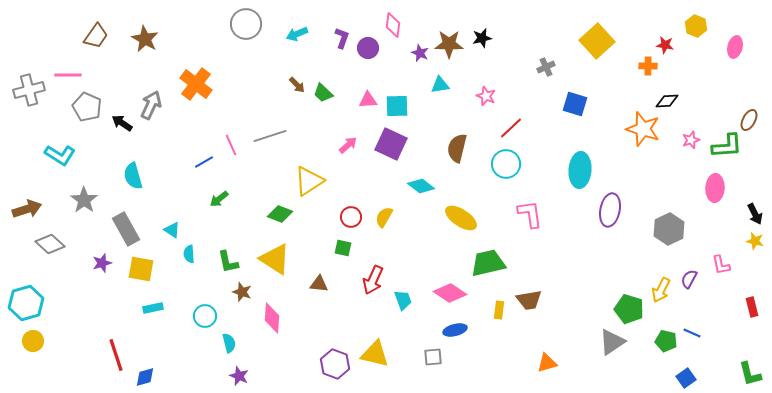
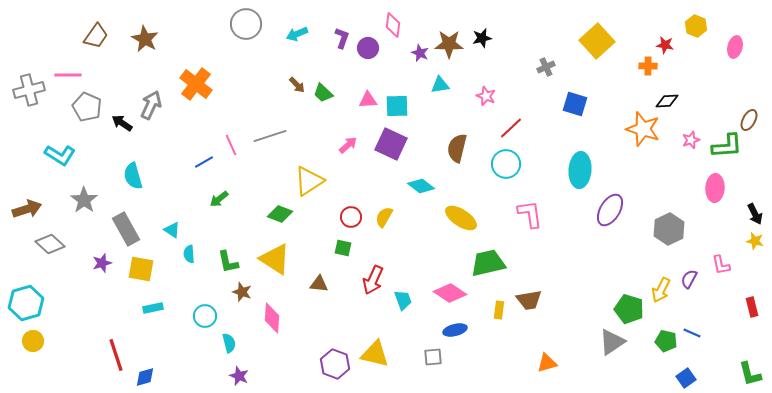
purple ellipse at (610, 210): rotated 20 degrees clockwise
